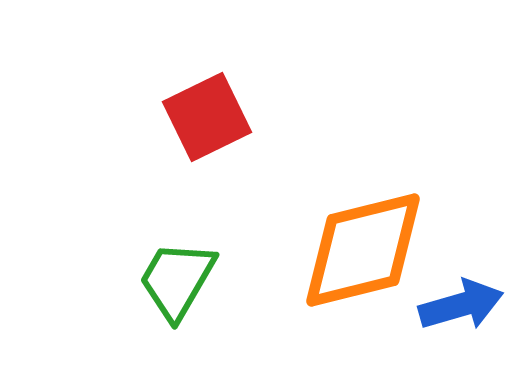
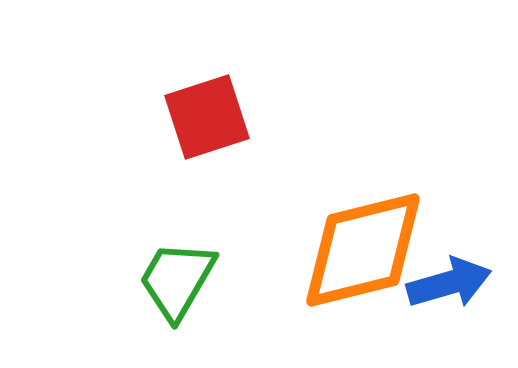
red square: rotated 8 degrees clockwise
blue arrow: moved 12 px left, 22 px up
